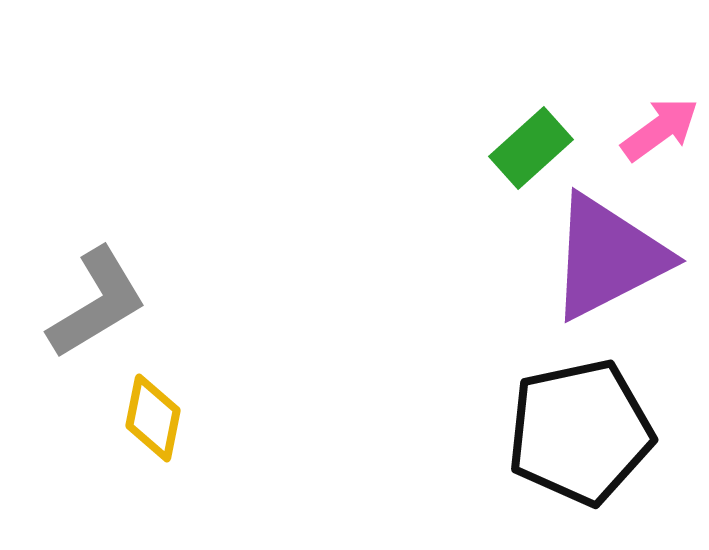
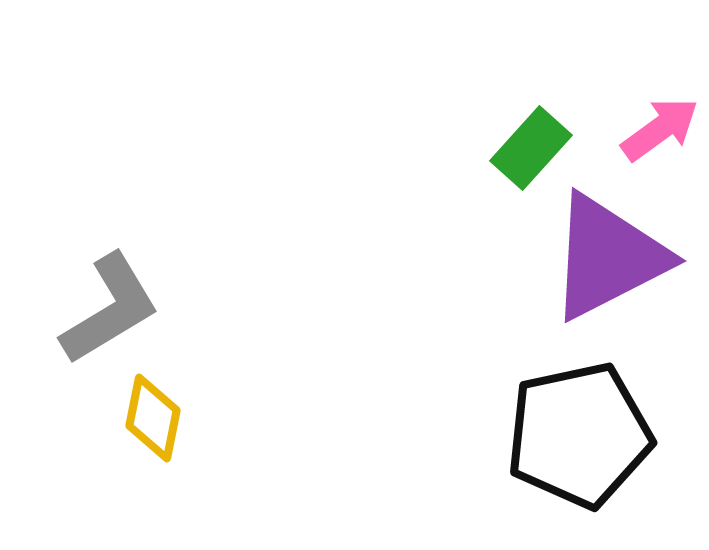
green rectangle: rotated 6 degrees counterclockwise
gray L-shape: moved 13 px right, 6 px down
black pentagon: moved 1 px left, 3 px down
